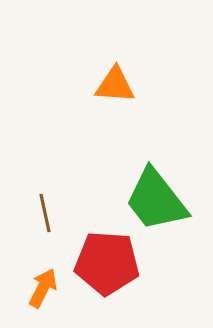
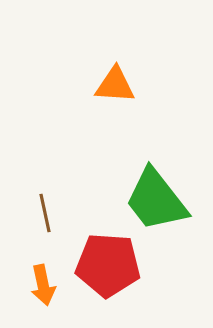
red pentagon: moved 1 px right, 2 px down
orange arrow: moved 3 px up; rotated 141 degrees clockwise
